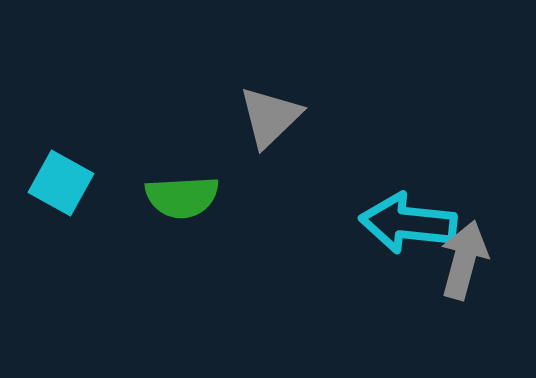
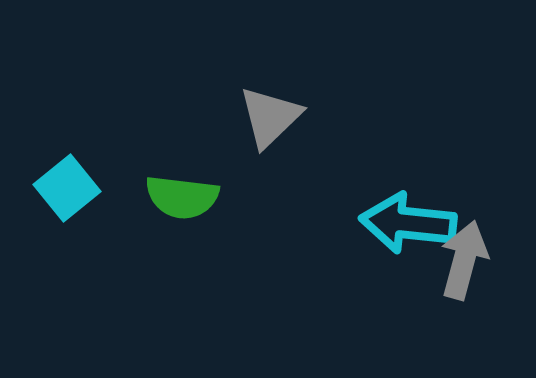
cyan square: moved 6 px right, 5 px down; rotated 22 degrees clockwise
green semicircle: rotated 10 degrees clockwise
